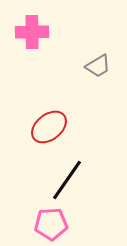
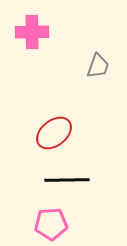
gray trapezoid: rotated 40 degrees counterclockwise
red ellipse: moved 5 px right, 6 px down
black line: rotated 54 degrees clockwise
